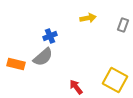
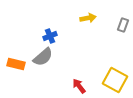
red arrow: moved 3 px right, 1 px up
